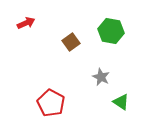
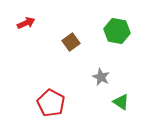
green hexagon: moved 6 px right
